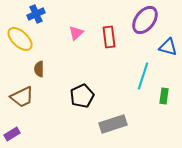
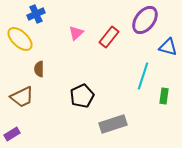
red rectangle: rotated 45 degrees clockwise
